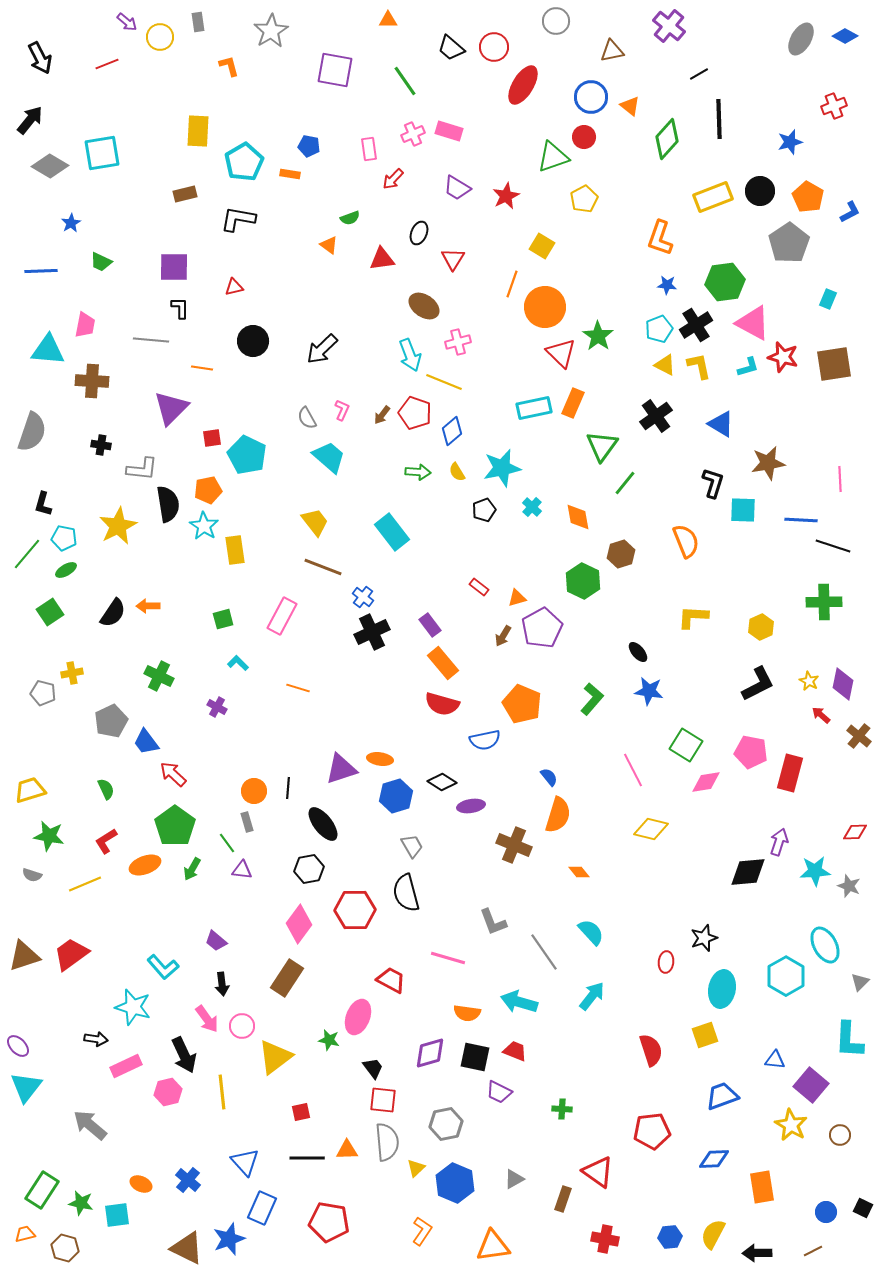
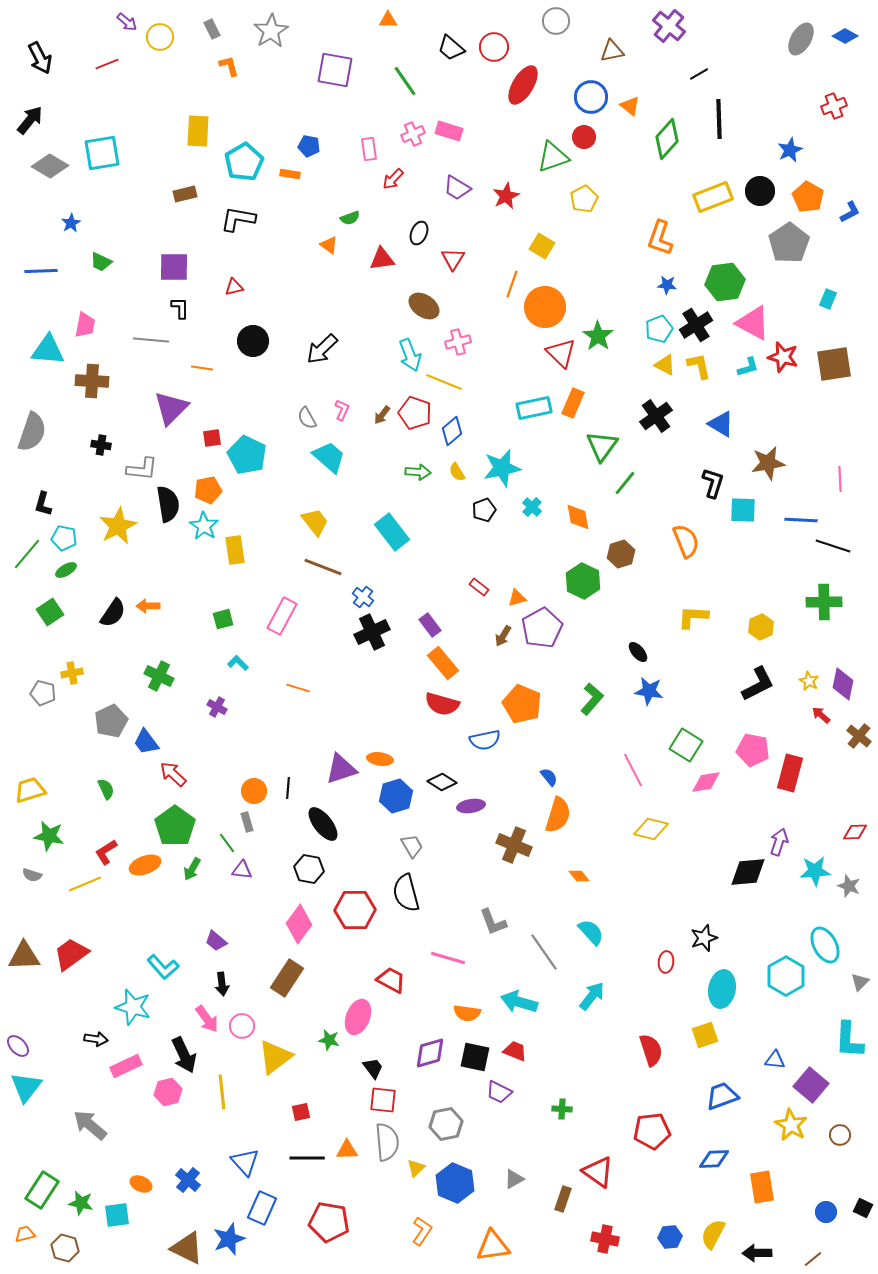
gray rectangle at (198, 22): moved 14 px right, 7 px down; rotated 18 degrees counterclockwise
blue star at (790, 142): moved 8 px down; rotated 10 degrees counterclockwise
pink pentagon at (751, 752): moved 2 px right, 2 px up
red L-shape at (106, 841): moved 11 px down
black hexagon at (309, 869): rotated 20 degrees clockwise
orange diamond at (579, 872): moved 4 px down
brown triangle at (24, 956): rotated 16 degrees clockwise
brown line at (813, 1251): moved 8 px down; rotated 12 degrees counterclockwise
